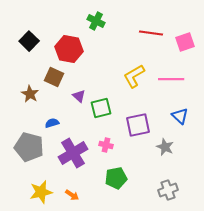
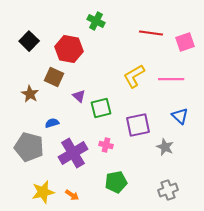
green pentagon: moved 4 px down
yellow star: moved 2 px right
